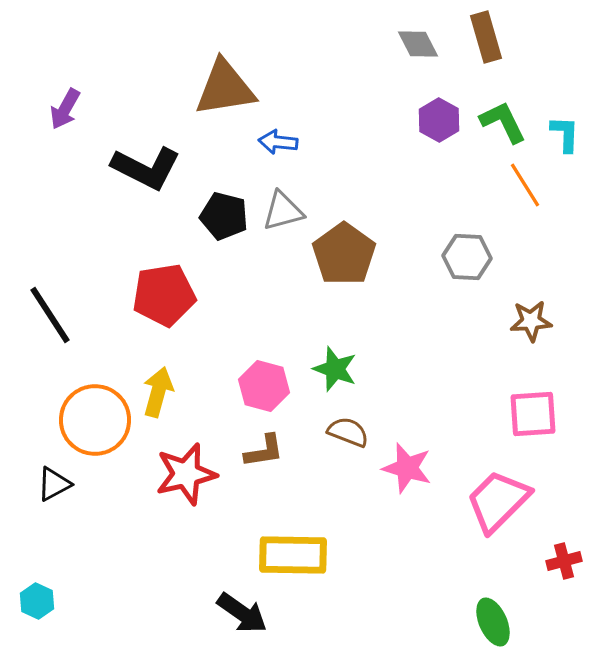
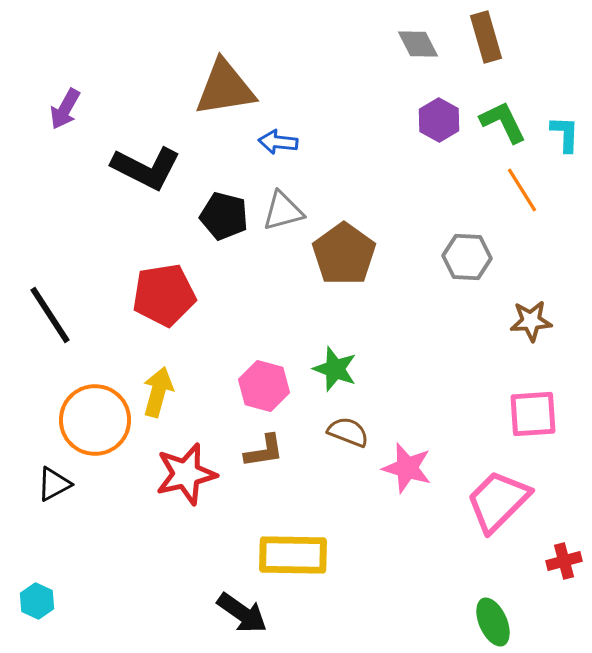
orange line: moved 3 px left, 5 px down
